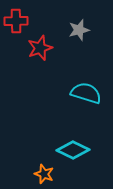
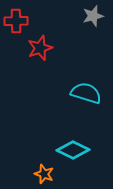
gray star: moved 14 px right, 14 px up
